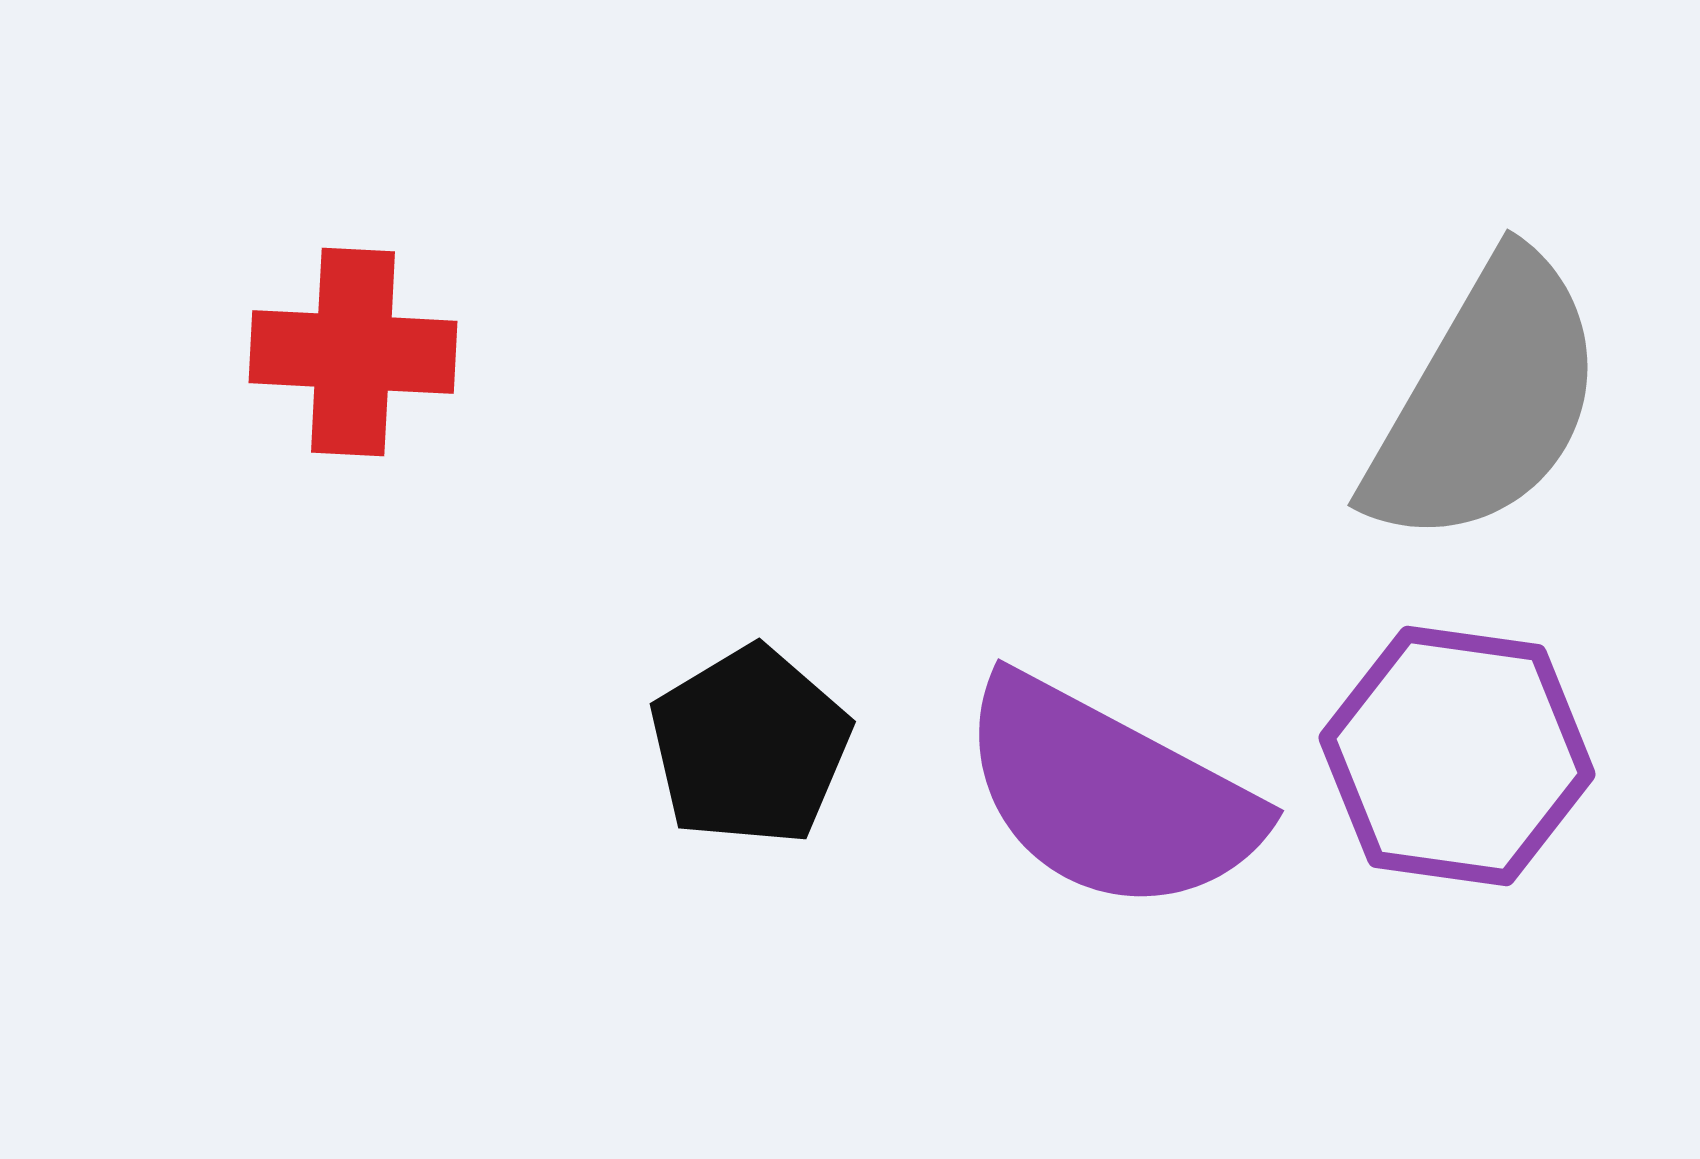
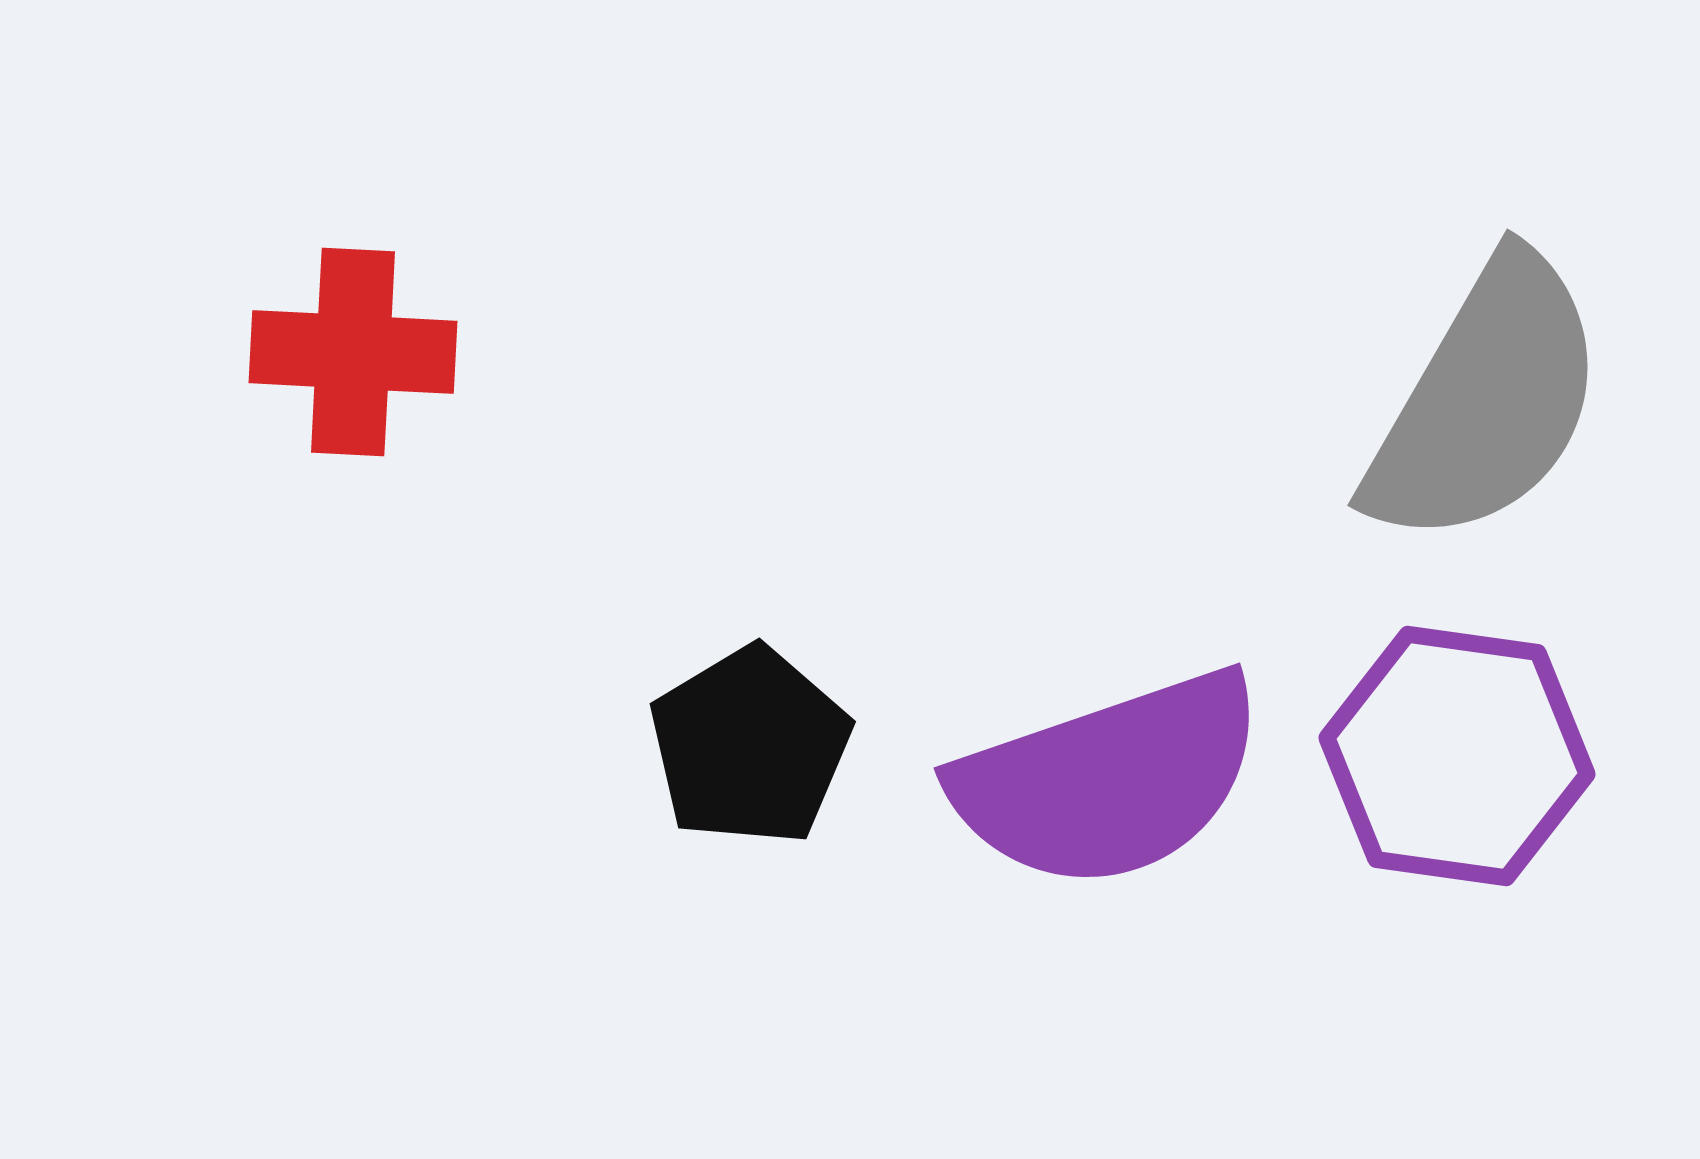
purple semicircle: moved 15 px up; rotated 47 degrees counterclockwise
